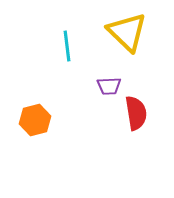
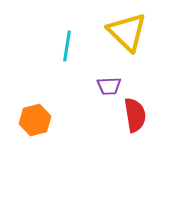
cyan line: rotated 16 degrees clockwise
red semicircle: moved 1 px left, 2 px down
